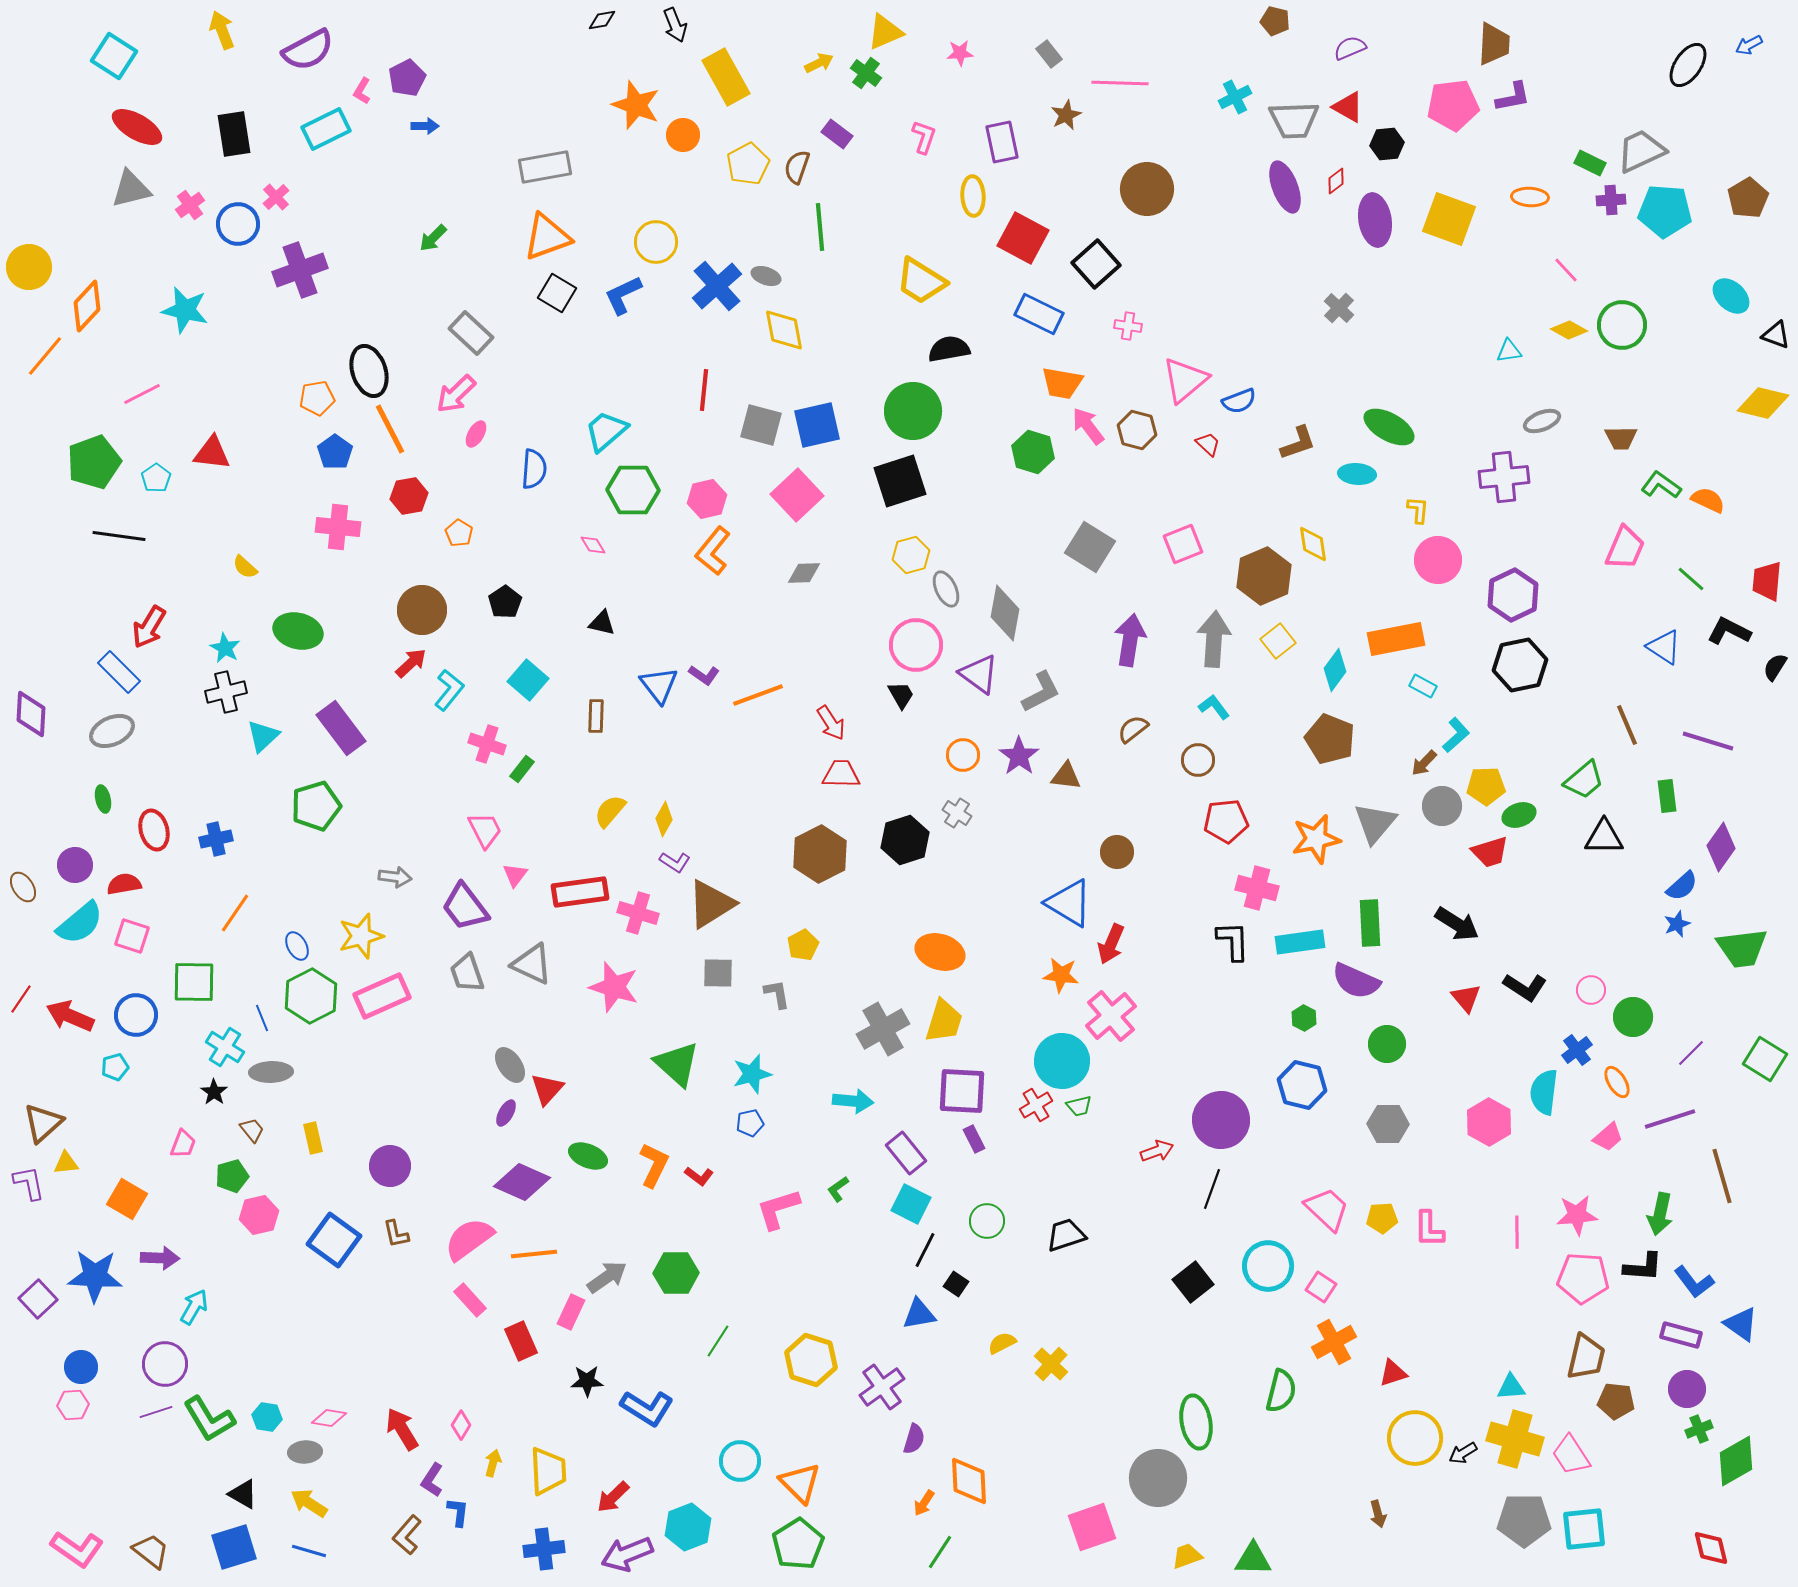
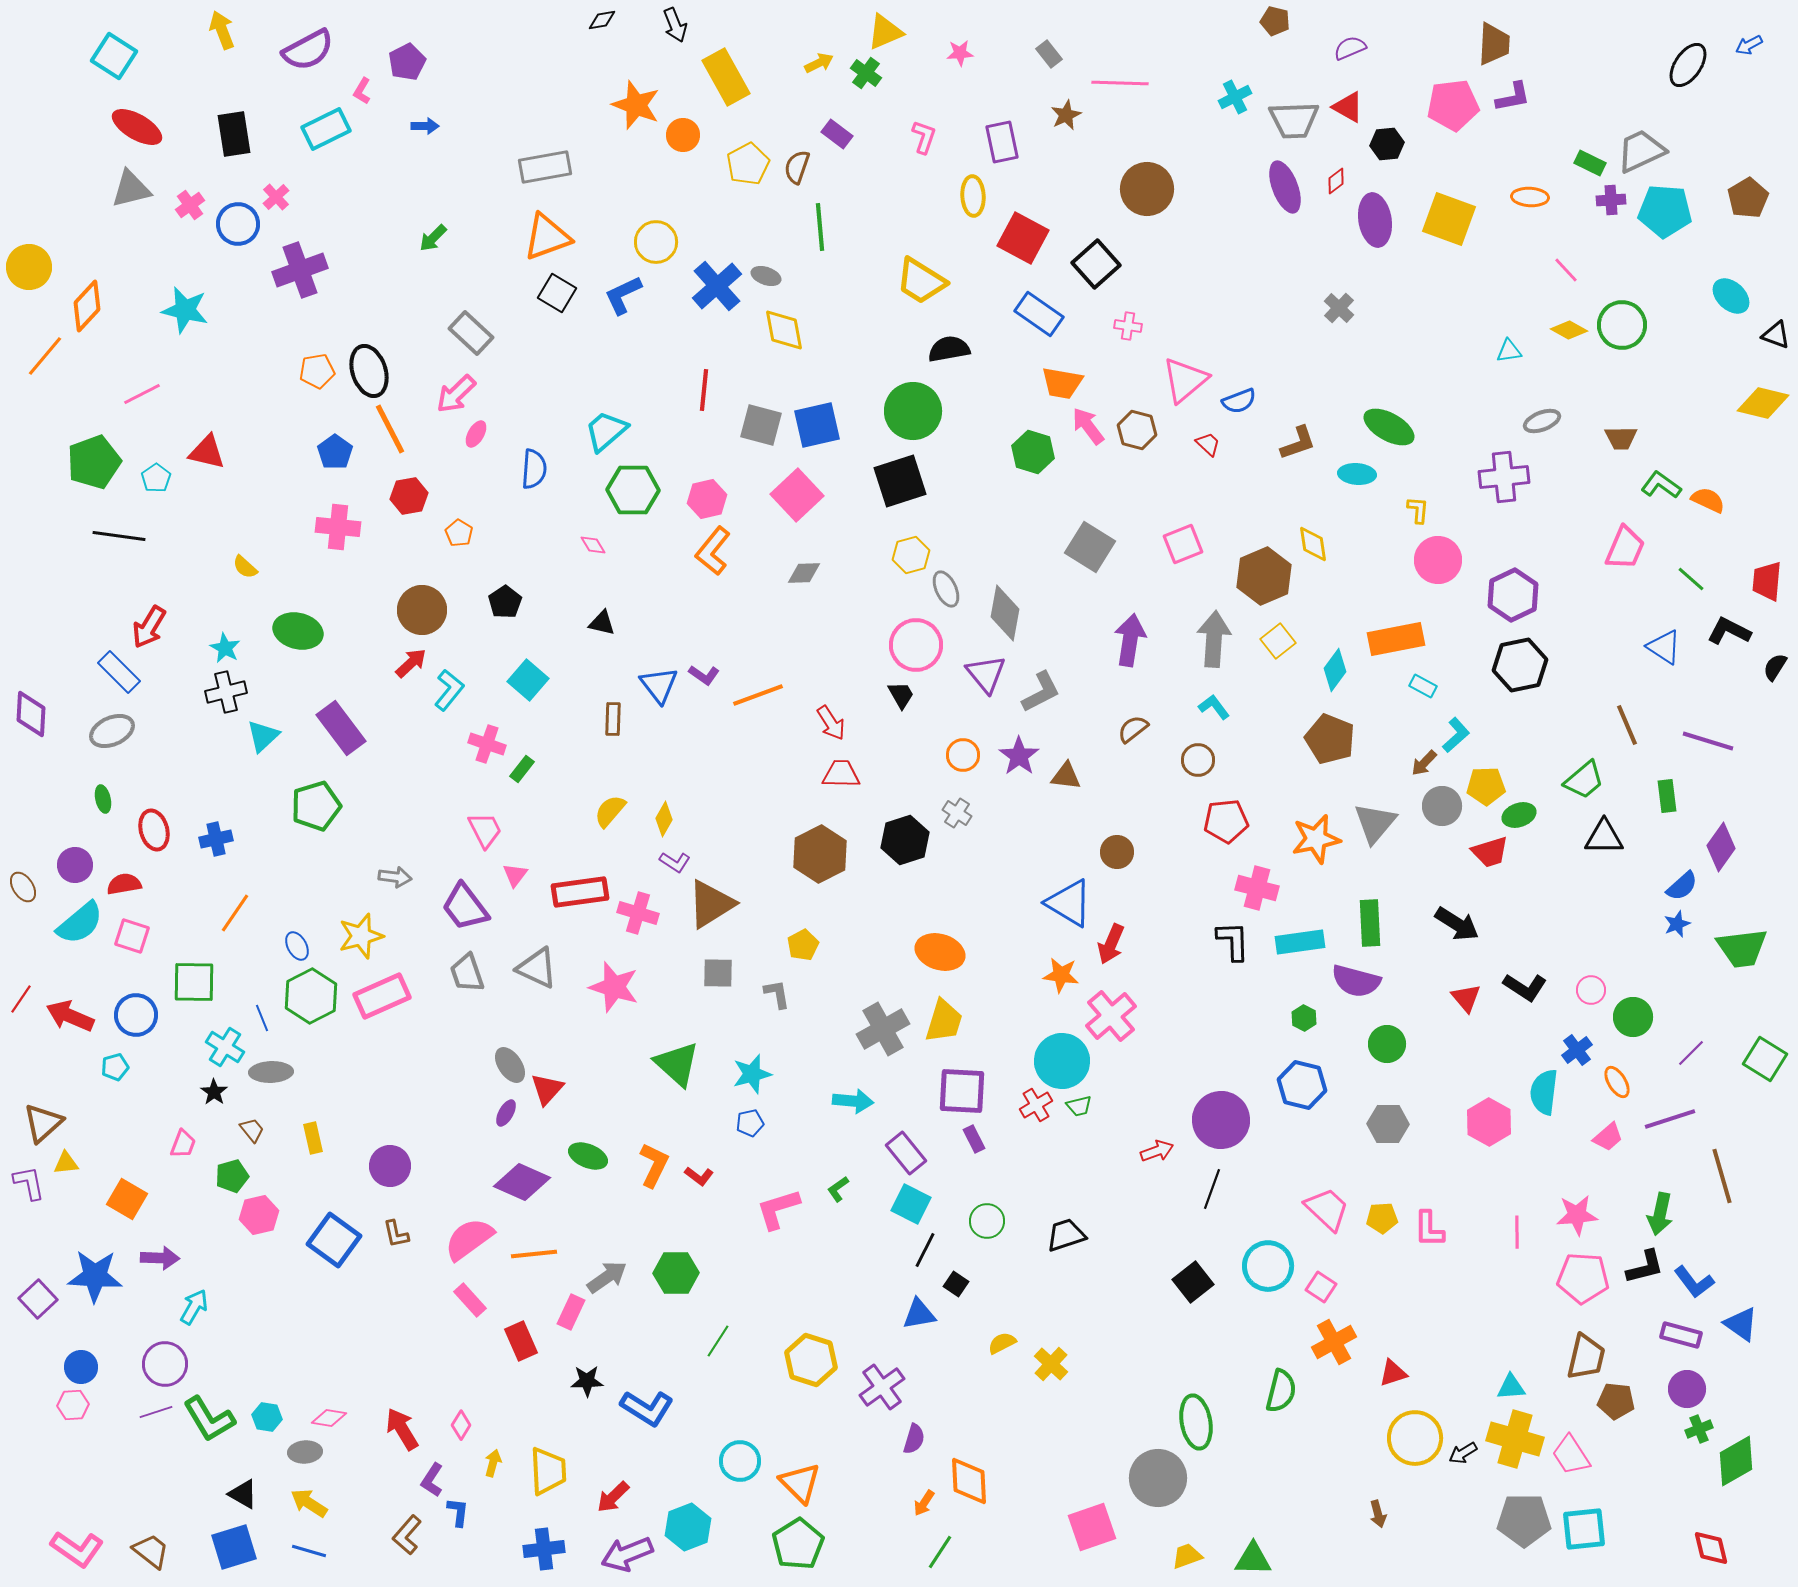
purple pentagon at (407, 78): moved 16 px up
blue rectangle at (1039, 314): rotated 9 degrees clockwise
orange pentagon at (317, 398): moved 27 px up
red triangle at (212, 453): moved 5 px left, 1 px up; rotated 6 degrees clockwise
purple triangle at (979, 674): moved 7 px right; rotated 15 degrees clockwise
brown rectangle at (596, 716): moved 17 px right, 3 px down
gray triangle at (532, 964): moved 5 px right, 4 px down
purple semicircle at (1356, 981): rotated 9 degrees counterclockwise
black L-shape at (1643, 1267): moved 2 px right; rotated 18 degrees counterclockwise
